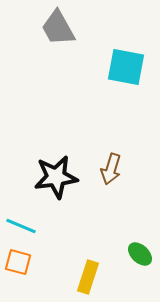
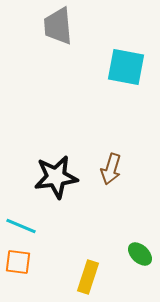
gray trapezoid: moved 2 px up; rotated 24 degrees clockwise
orange square: rotated 8 degrees counterclockwise
